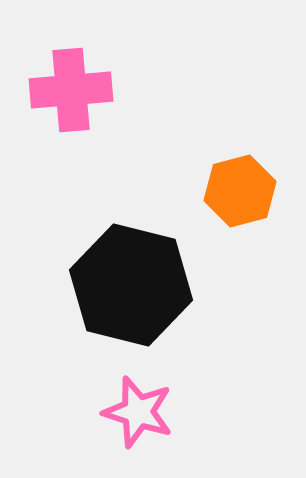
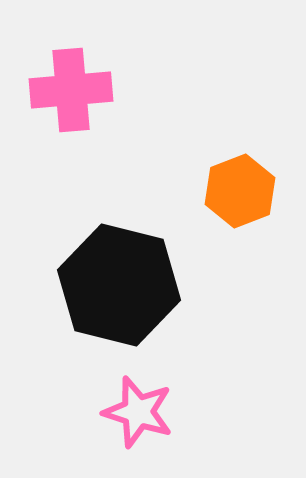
orange hexagon: rotated 6 degrees counterclockwise
black hexagon: moved 12 px left
